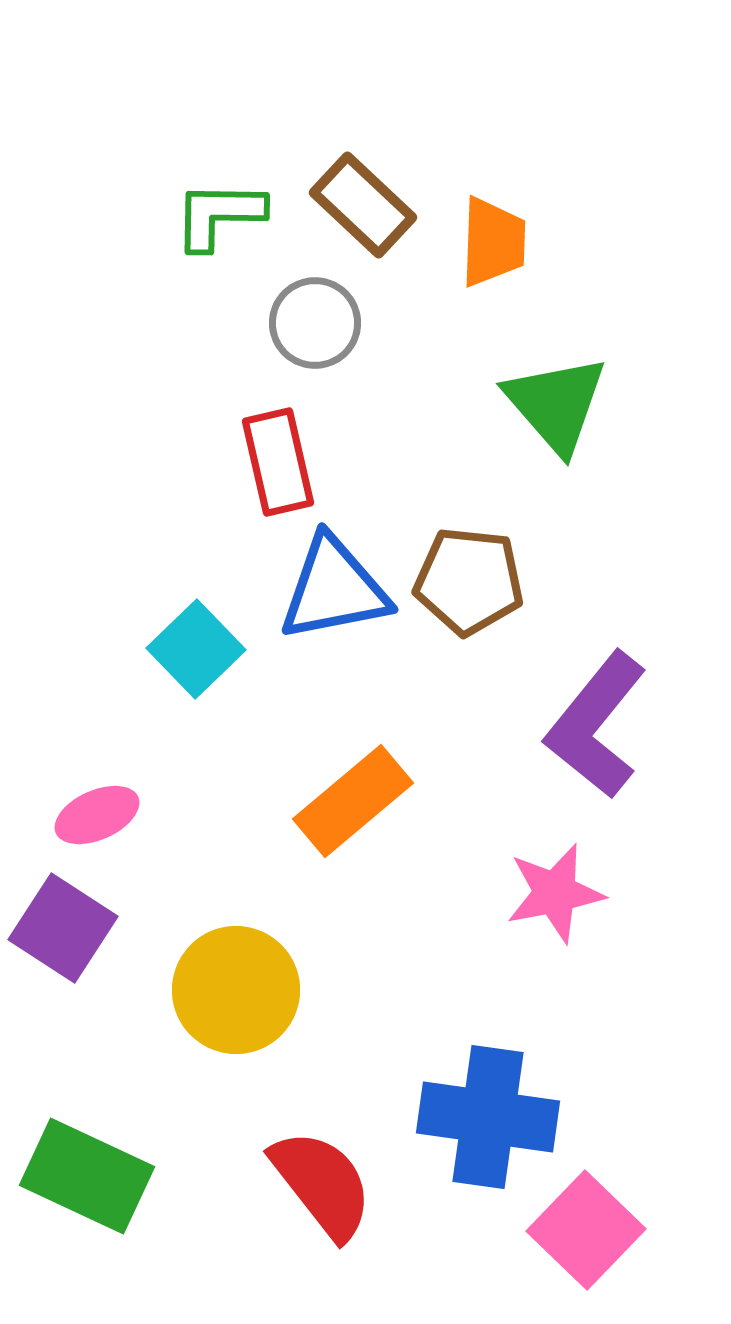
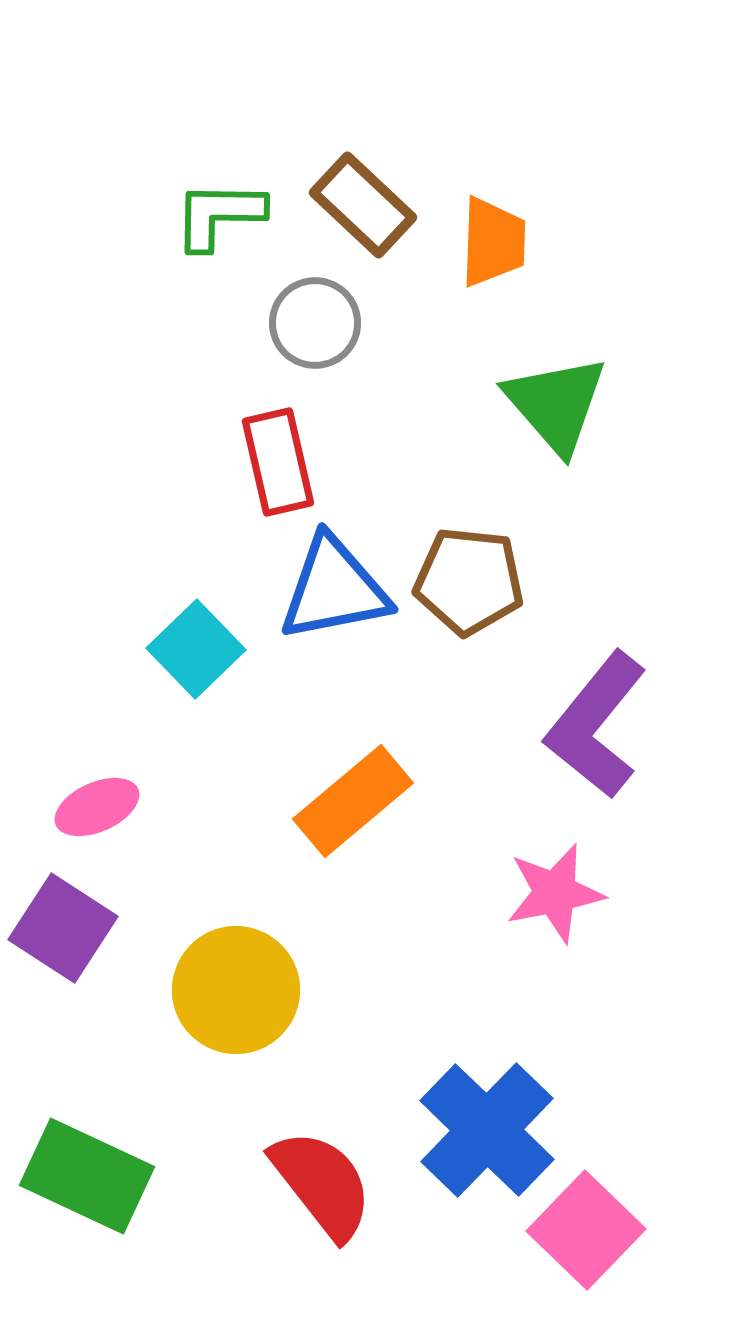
pink ellipse: moved 8 px up
blue cross: moved 1 px left, 13 px down; rotated 36 degrees clockwise
